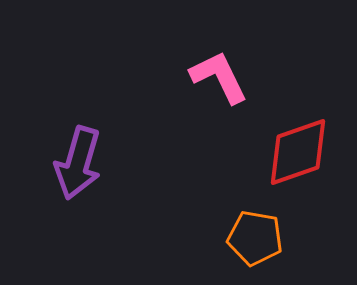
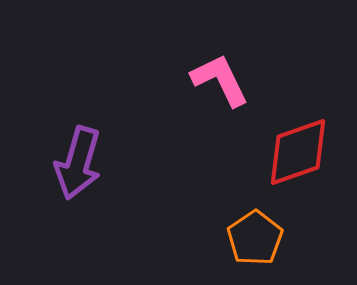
pink L-shape: moved 1 px right, 3 px down
orange pentagon: rotated 28 degrees clockwise
